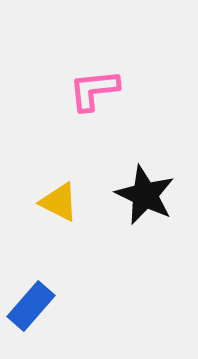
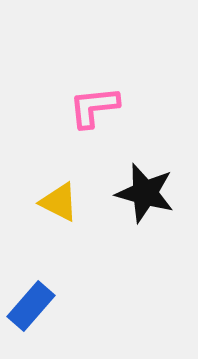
pink L-shape: moved 17 px down
black star: moved 2 px up; rotated 10 degrees counterclockwise
